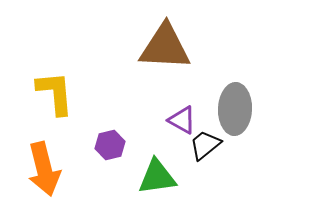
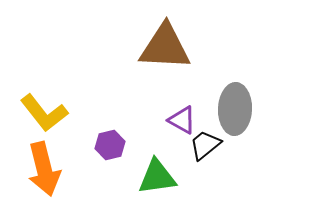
yellow L-shape: moved 11 px left, 20 px down; rotated 147 degrees clockwise
